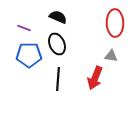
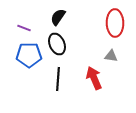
black semicircle: rotated 78 degrees counterclockwise
red arrow: moved 1 px left; rotated 135 degrees clockwise
